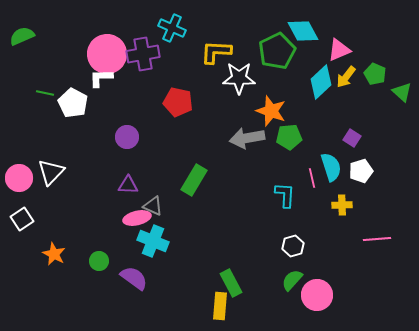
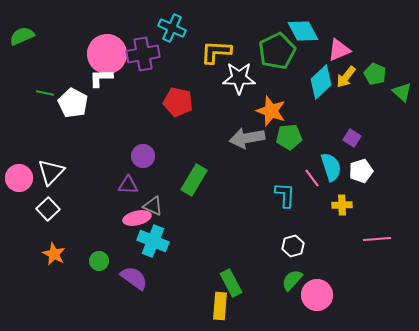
purple circle at (127, 137): moved 16 px right, 19 px down
pink line at (312, 178): rotated 24 degrees counterclockwise
white square at (22, 219): moved 26 px right, 10 px up; rotated 10 degrees counterclockwise
